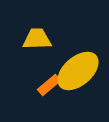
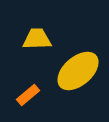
orange rectangle: moved 21 px left, 10 px down
